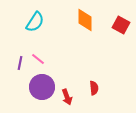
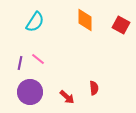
purple circle: moved 12 px left, 5 px down
red arrow: rotated 28 degrees counterclockwise
